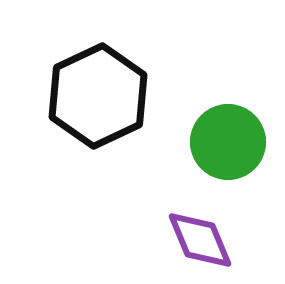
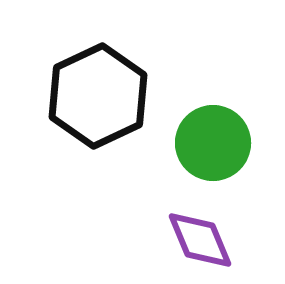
green circle: moved 15 px left, 1 px down
